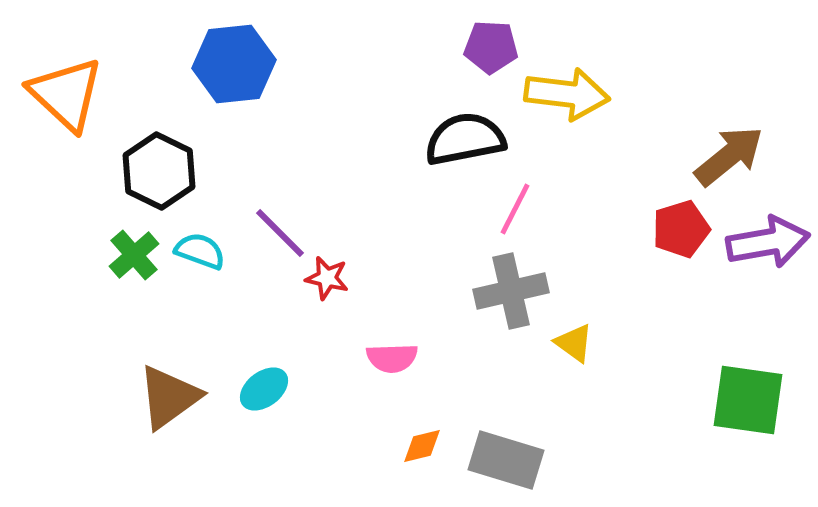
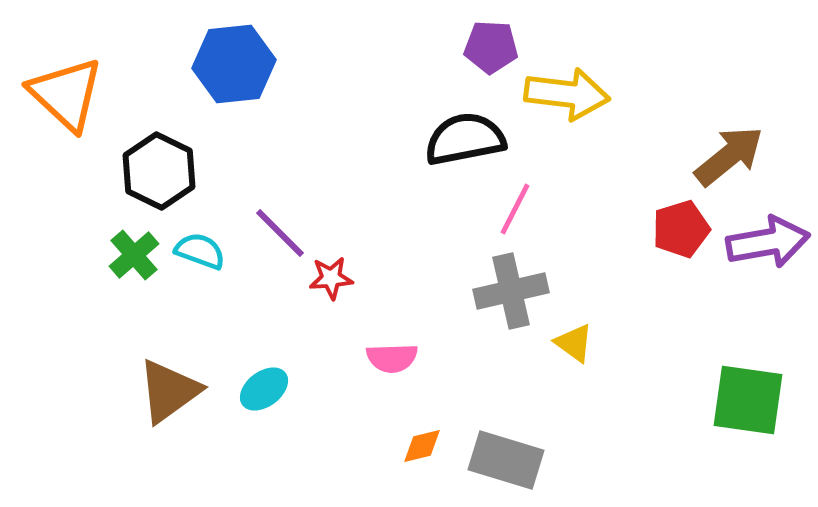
red star: moved 4 px right; rotated 18 degrees counterclockwise
brown triangle: moved 6 px up
